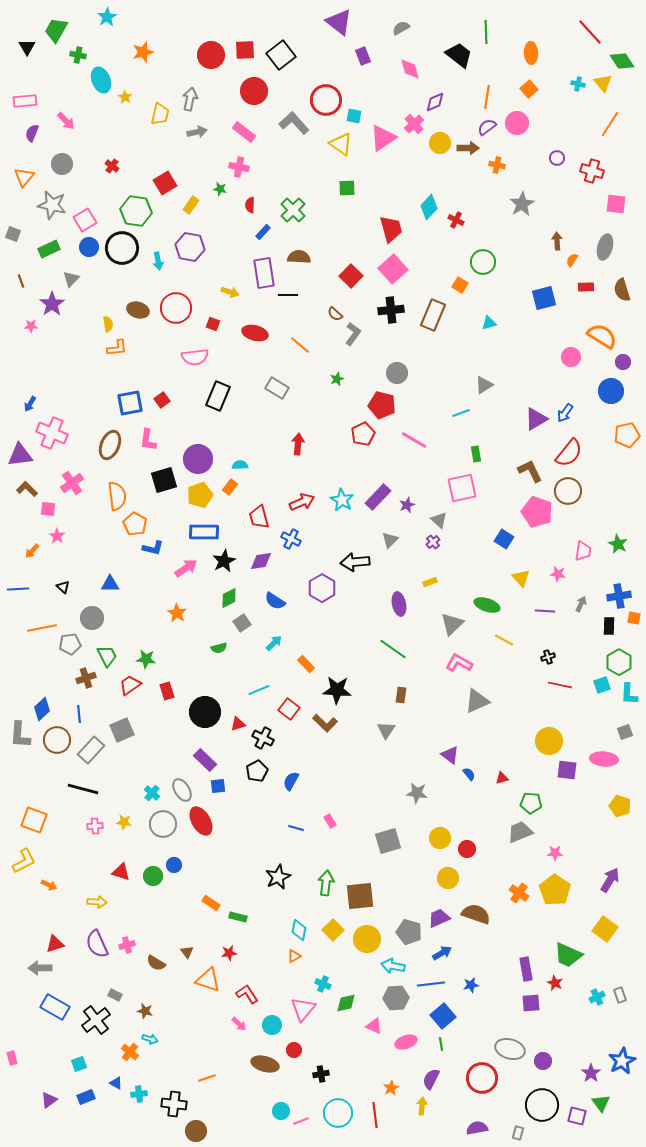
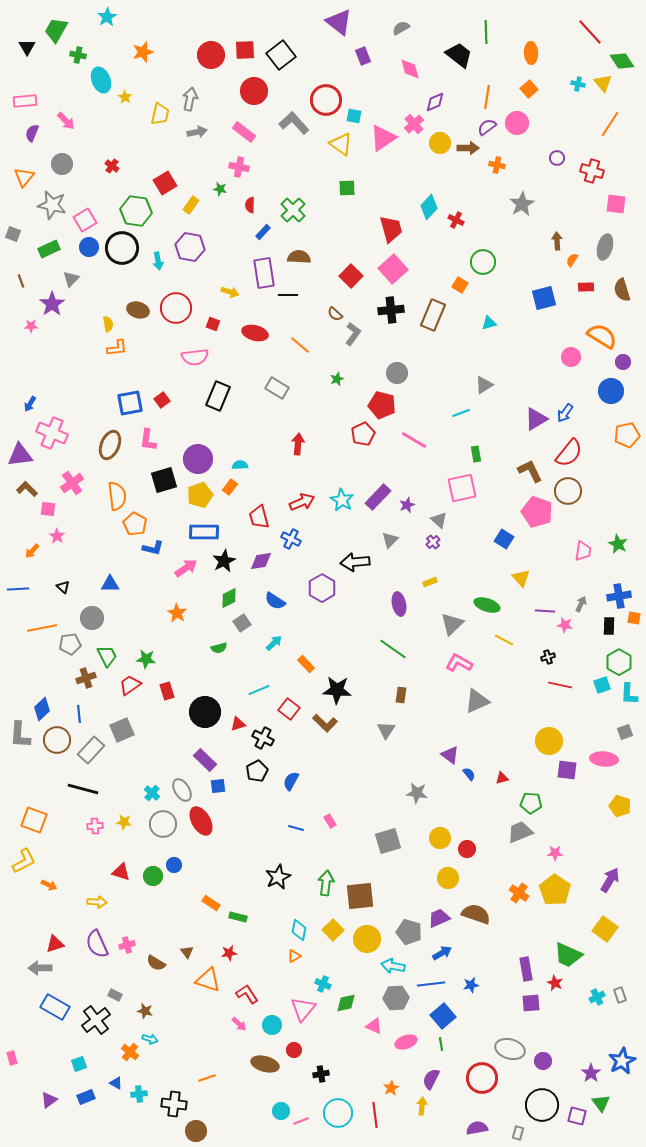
pink star at (558, 574): moved 7 px right, 51 px down
